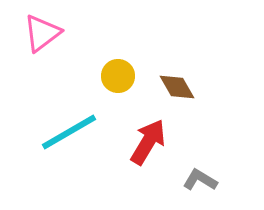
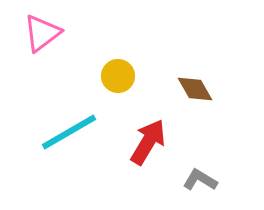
brown diamond: moved 18 px right, 2 px down
